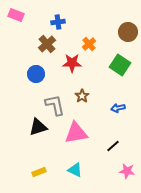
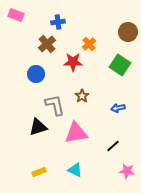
red star: moved 1 px right, 1 px up
